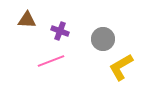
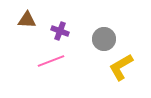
gray circle: moved 1 px right
